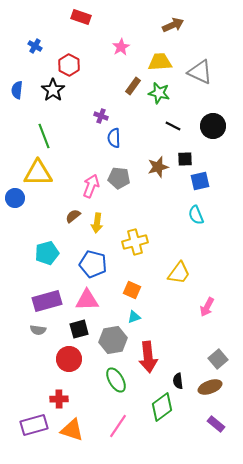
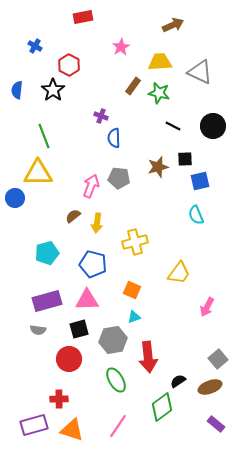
red rectangle at (81, 17): moved 2 px right; rotated 30 degrees counterclockwise
black semicircle at (178, 381): rotated 63 degrees clockwise
